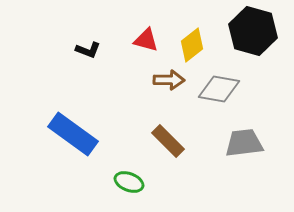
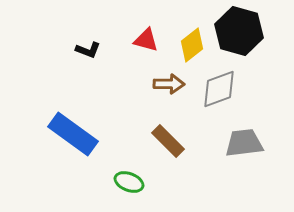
black hexagon: moved 14 px left
brown arrow: moved 4 px down
gray diamond: rotated 30 degrees counterclockwise
